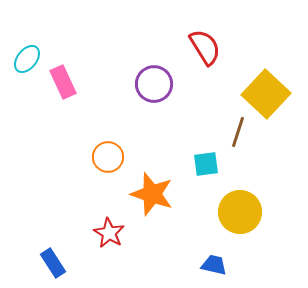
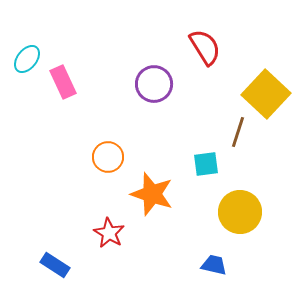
blue rectangle: moved 2 px right, 2 px down; rotated 24 degrees counterclockwise
